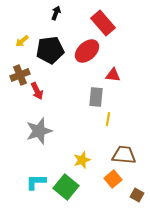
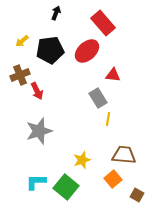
gray rectangle: moved 2 px right, 1 px down; rotated 36 degrees counterclockwise
